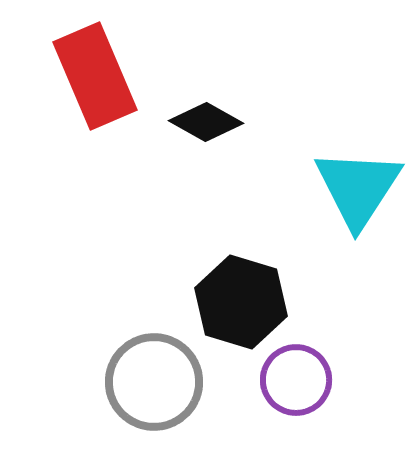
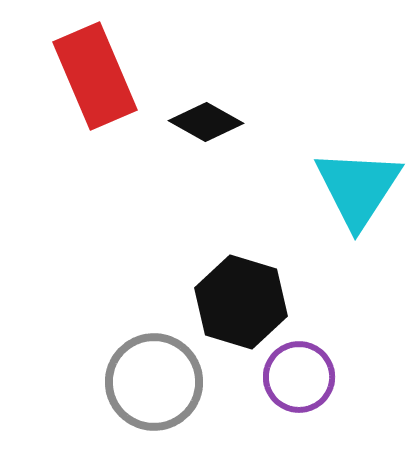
purple circle: moved 3 px right, 3 px up
